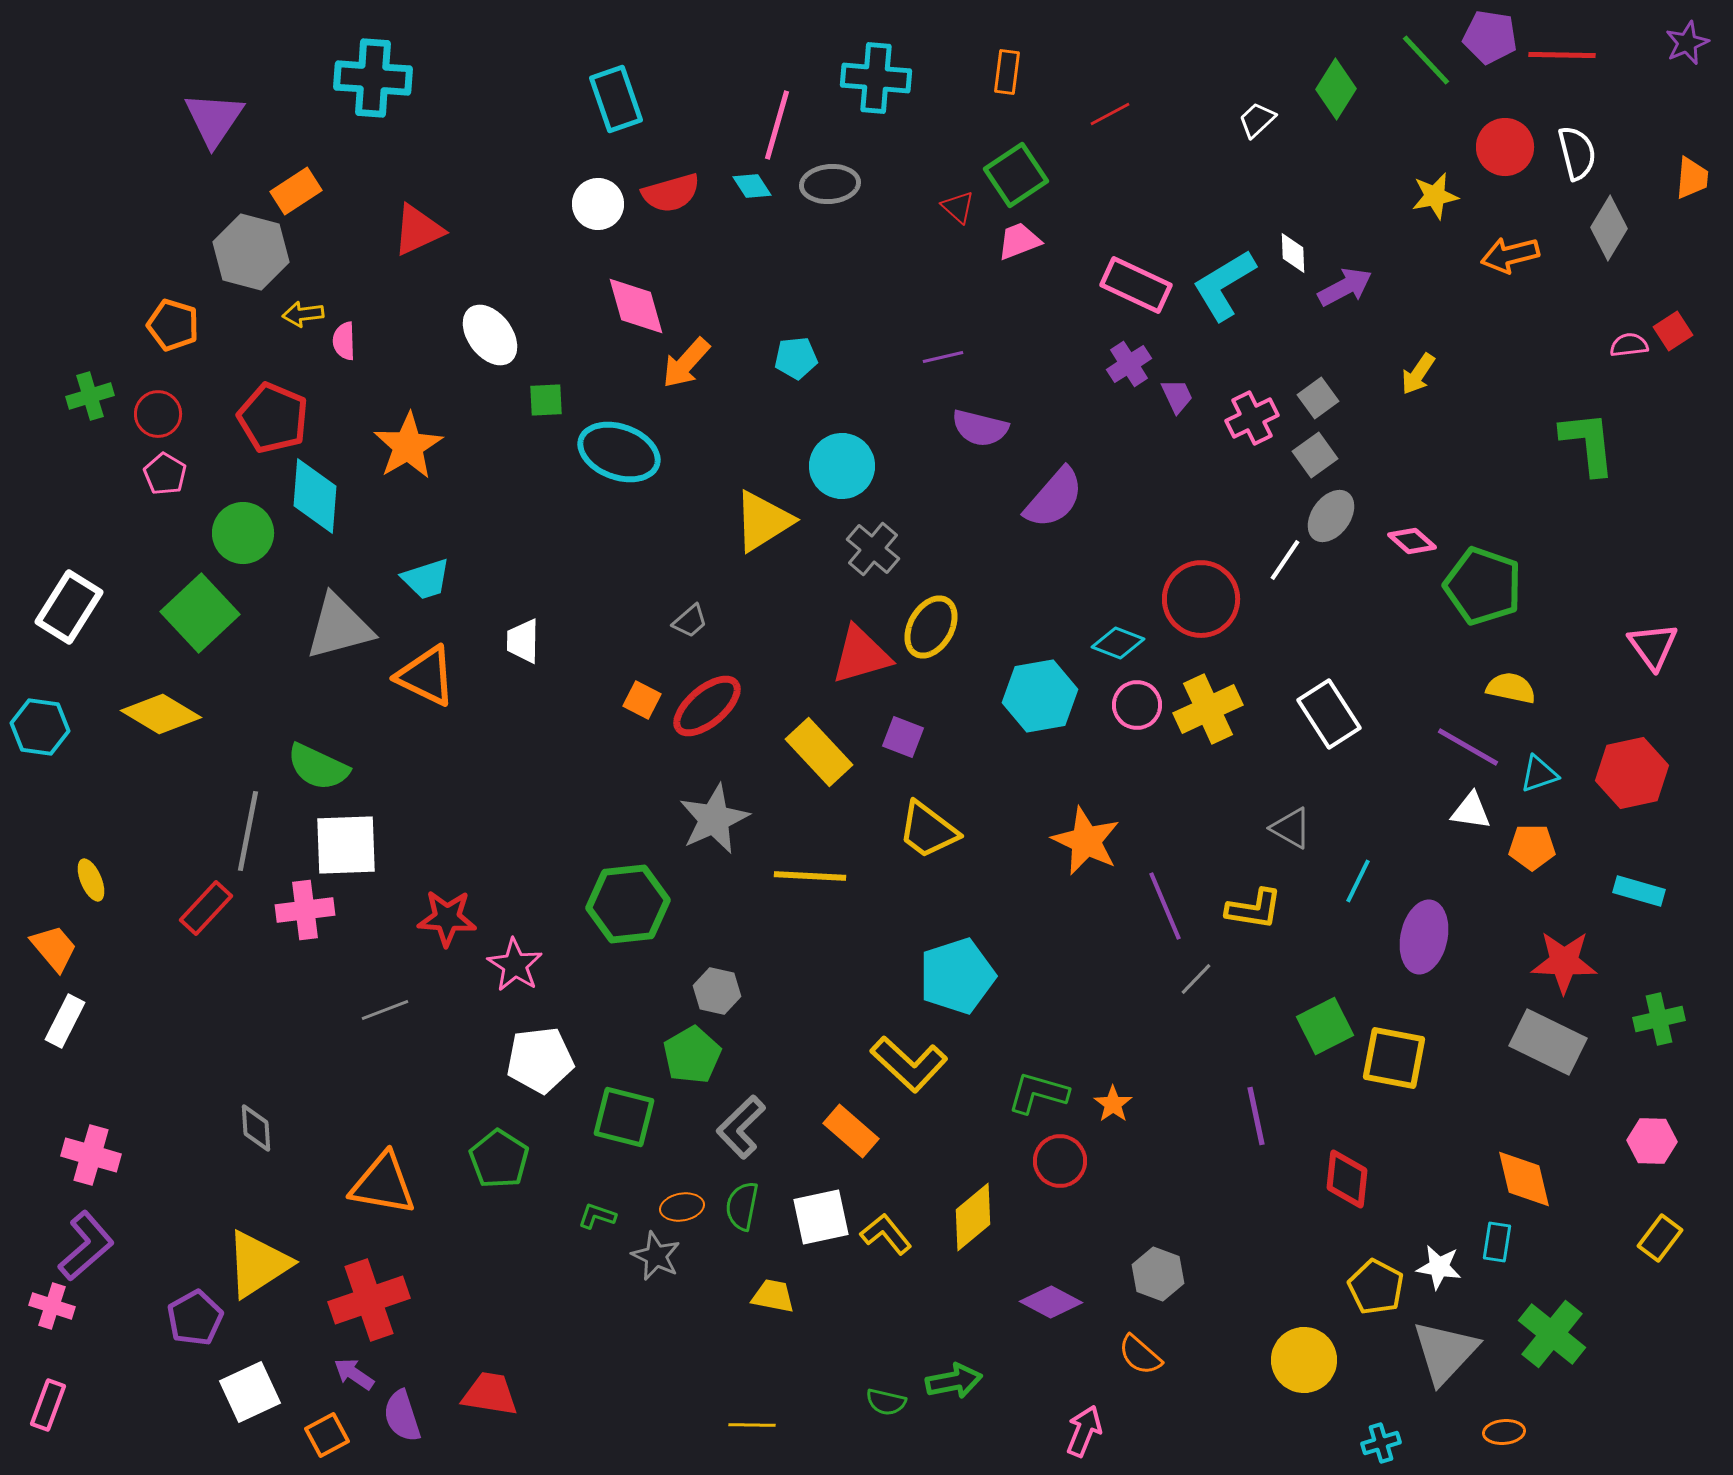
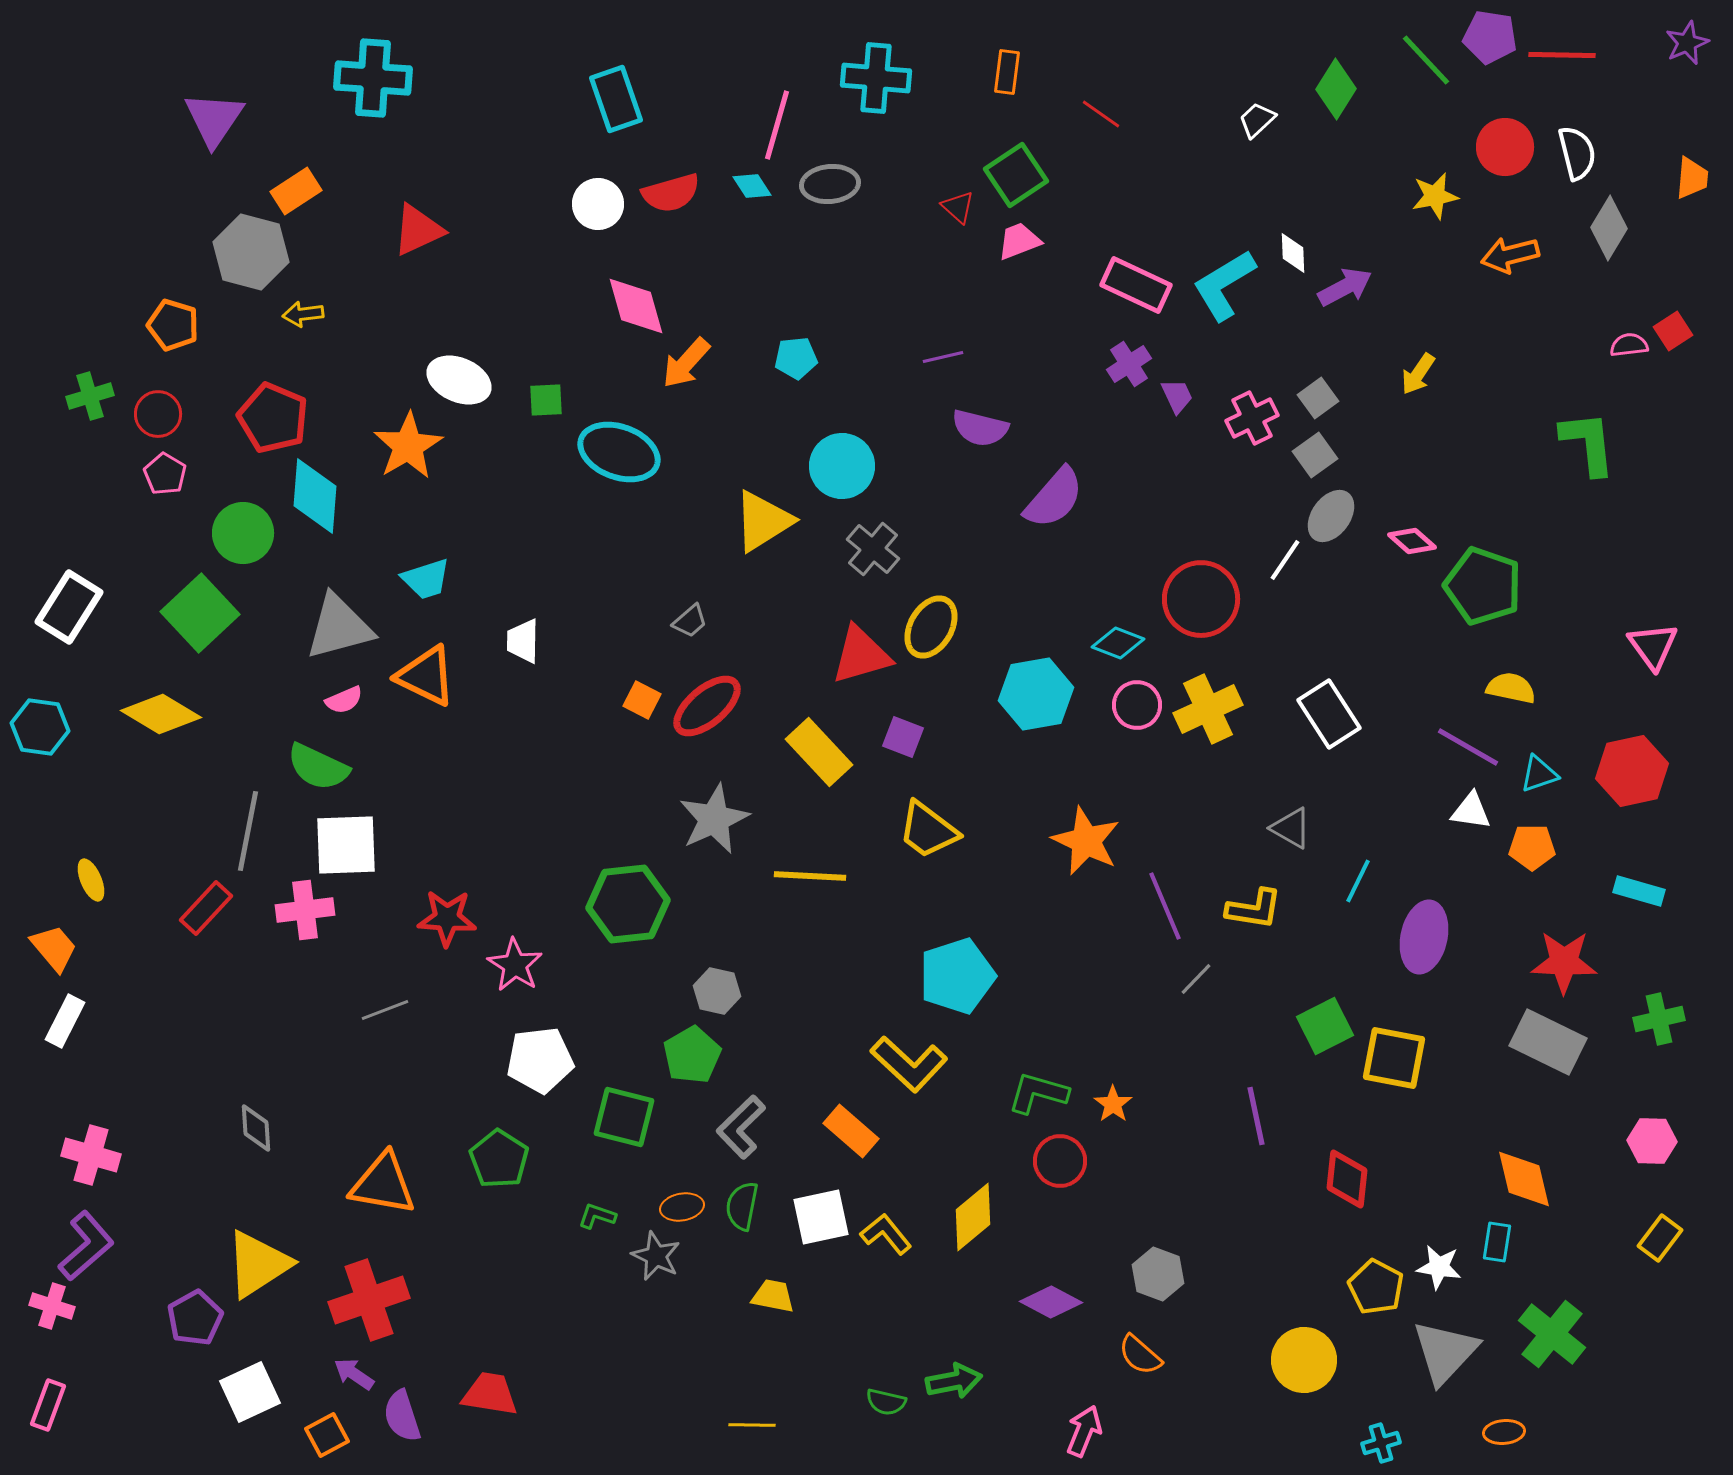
red line at (1110, 114): moved 9 px left; rotated 63 degrees clockwise
white ellipse at (490, 335): moved 31 px left, 45 px down; rotated 30 degrees counterclockwise
pink semicircle at (344, 341): moved 359 px down; rotated 111 degrees counterclockwise
cyan hexagon at (1040, 696): moved 4 px left, 2 px up
red hexagon at (1632, 773): moved 2 px up
